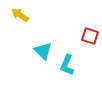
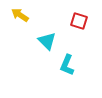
red square: moved 11 px left, 15 px up
cyan triangle: moved 4 px right, 10 px up
